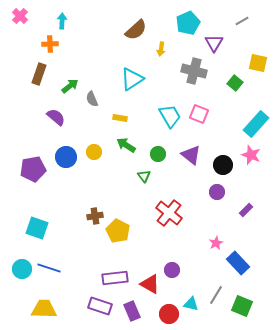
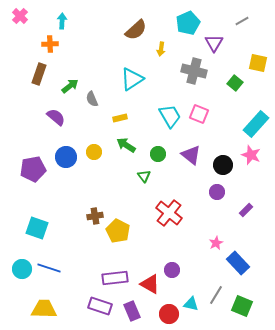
yellow rectangle at (120, 118): rotated 24 degrees counterclockwise
